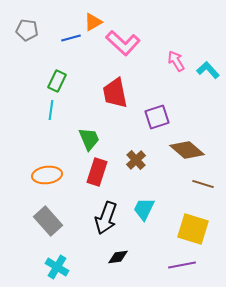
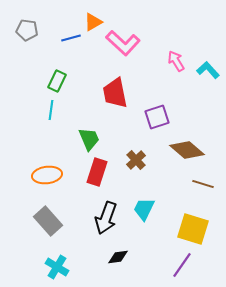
purple line: rotated 44 degrees counterclockwise
